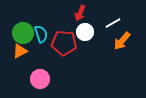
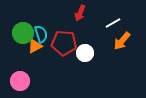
white circle: moved 21 px down
orange triangle: moved 15 px right, 5 px up
pink circle: moved 20 px left, 2 px down
